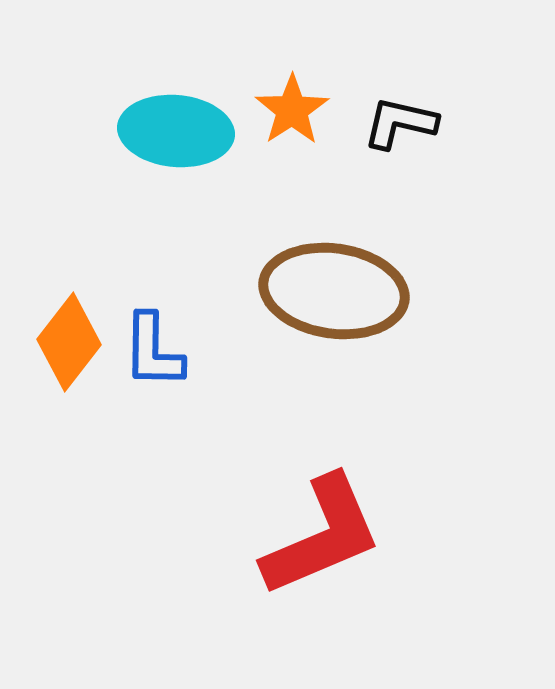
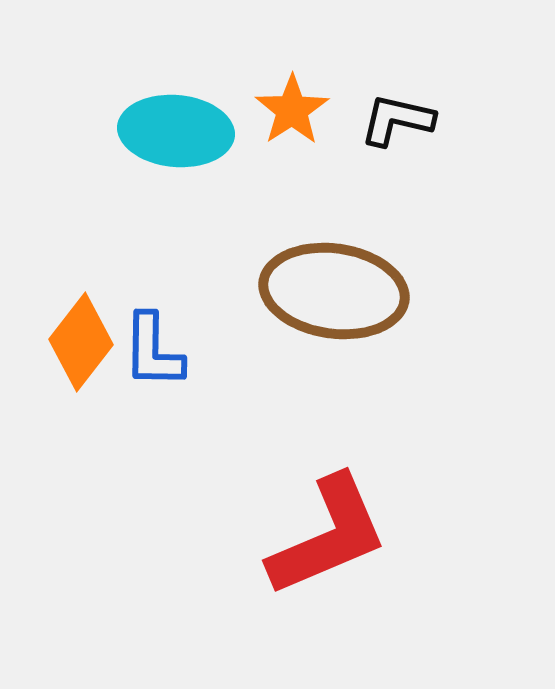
black L-shape: moved 3 px left, 3 px up
orange diamond: moved 12 px right
red L-shape: moved 6 px right
